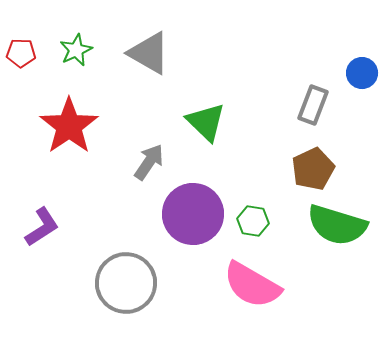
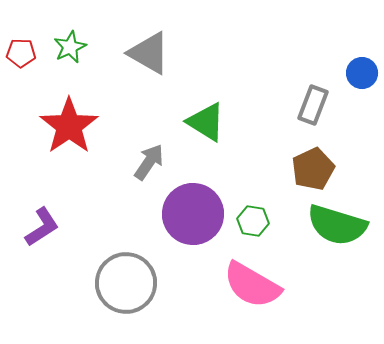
green star: moved 6 px left, 3 px up
green triangle: rotated 12 degrees counterclockwise
